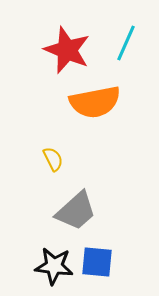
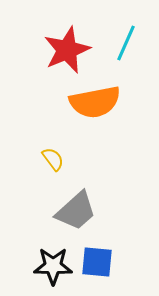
red star: rotated 27 degrees clockwise
yellow semicircle: rotated 10 degrees counterclockwise
black star: moved 1 px left; rotated 6 degrees counterclockwise
